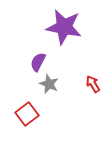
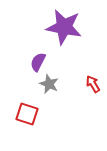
red square: rotated 35 degrees counterclockwise
